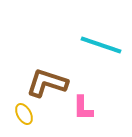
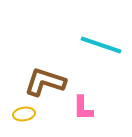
brown L-shape: moved 2 px left, 1 px up
yellow ellipse: rotated 70 degrees counterclockwise
